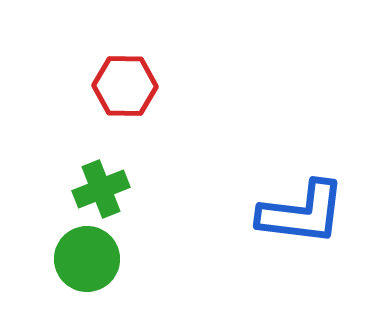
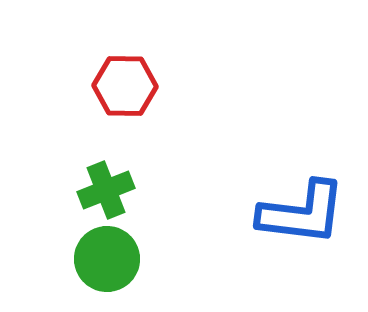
green cross: moved 5 px right, 1 px down
green circle: moved 20 px right
